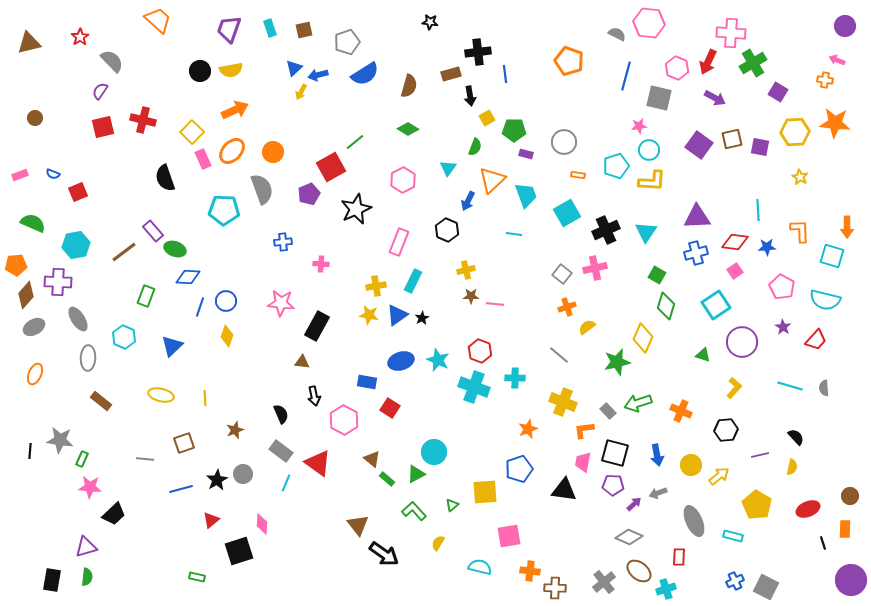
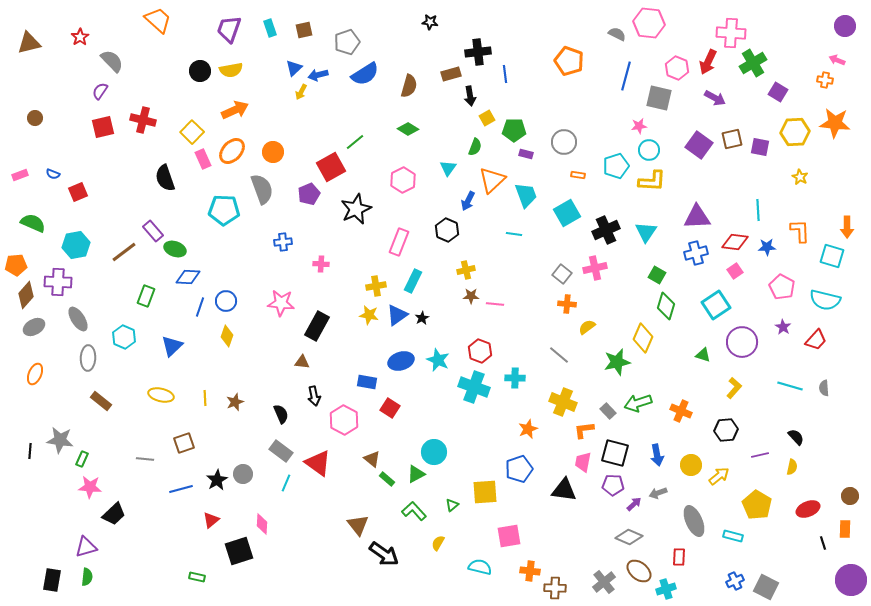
orange cross at (567, 307): moved 3 px up; rotated 24 degrees clockwise
brown star at (235, 430): moved 28 px up
